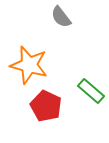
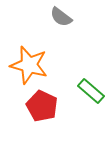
gray semicircle: rotated 15 degrees counterclockwise
red pentagon: moved 4 px left
